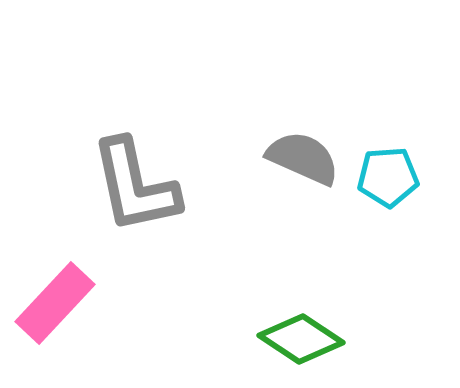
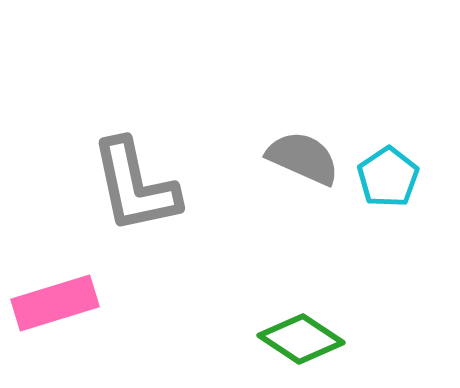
cyan pentagon: rotated 30 degrees counterclockwise
pink rectangle: rotated 30 degrees clockwise
